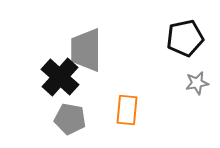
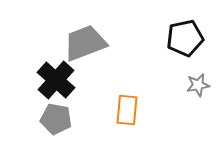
gray trapezoid: moved 1 px left, 7 px up; rotated 69 degrees clockwise
black cross: moved 4 px left, 3 px down
gray star: moved 1 px right, 2 px down
gray pentagon: moved 14 px left
